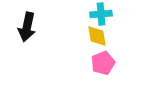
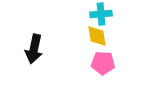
black arrow: moved 7 px right, 22 px down
pink pentagon: rotated 25 degrees clockwise
